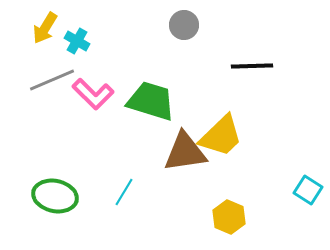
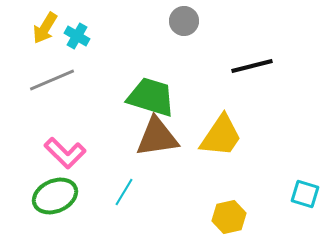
gray circle: moved 4 px up
cyan cross: moved 5 px up
black line: rotated 12 degrees counterclockwise
pink L-shape: moved 28 px left, 59 px down
green trapezoid: moved 4 px up
yellow trapezoid: rotated 12 degrees counterclockwise
brown triangle: moved 28 px left, 15 px up
cyan square: moved 3 px left, 4 px down; rotated 16 degrees counterclockwise
green ellipse: rotated 36 degrees counterclockwise
yellow hexagon: rotated 24 degrees clockwise
